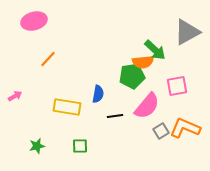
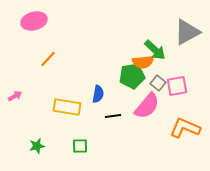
black line: moved 2 px left
gray square: moved 3 px left, 48 px up; rotated 21 degrees counterclockwise
